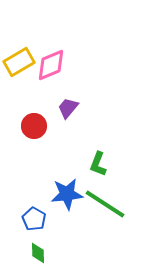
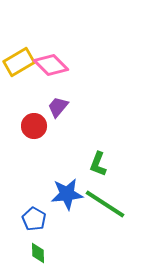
pink diamond: rotated 68 degrees clockwise
purple trapezoid: moved 10 px left, 1 px up
